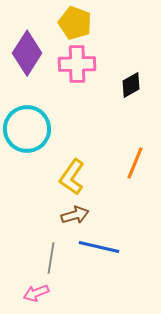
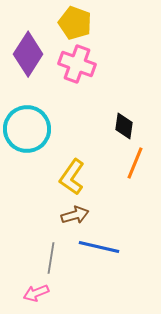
purple diamond: moved 1 px right, 1 px down
pink cross: rotated 21 degrees clockwise
black diamond: moved 7 px left, 41 px down; rotated 52 degrees counterclockwise
